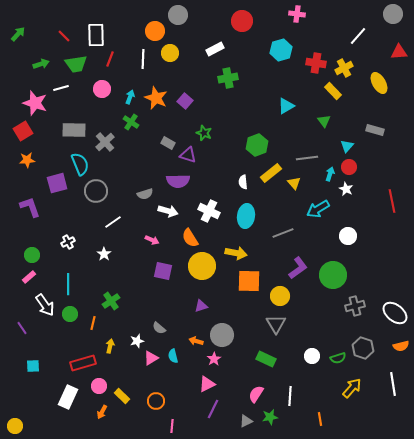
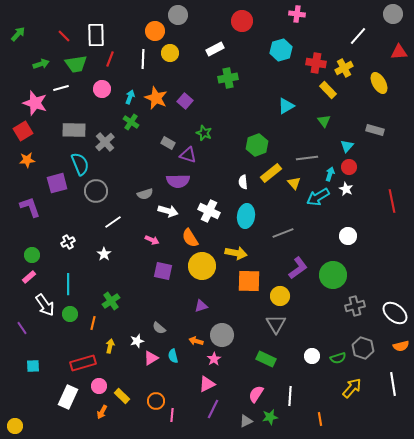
yellow rectangle at (333, 91): moved 5 px left, 1 px up
cyan arrow at (318, 209): moved 12 px up
pink line at (172, 426): moved 11 px up
